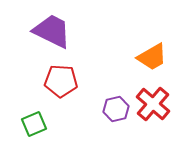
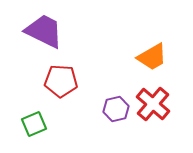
purple trapezoid: moved 8 px left
